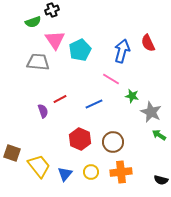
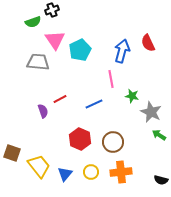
pink line: rotated 48 degrees clockwise
